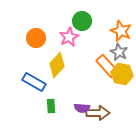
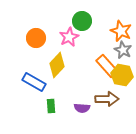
gray star: moved 4 px right, 2 px up
yellow hexagon: moved 1 px down
brown arrow: moved 9 px right, 14 px up
